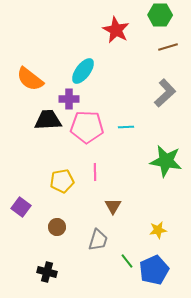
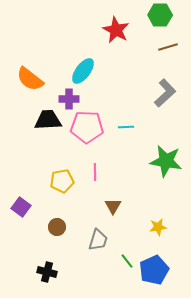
yellow star: moved 3 px up
